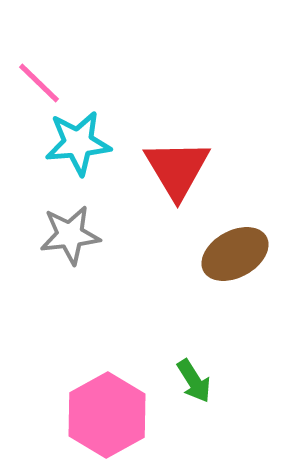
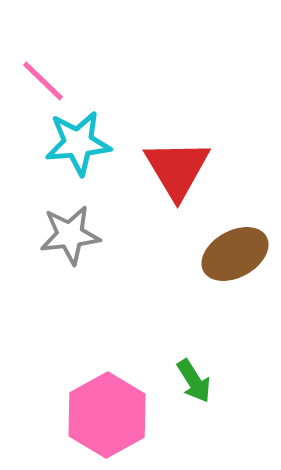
pink line: moved 4 px right, 2 px up
